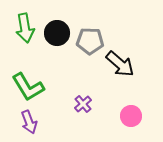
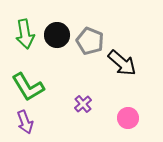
green arrow: moved 6 px down
black circle: moved 2 px down
gray pentagon: rotated 20 degrees clockwise
black arrow: moved 2 px right, 1 px up
pink circle: moved 3 px left, 2 px down
purple arrow: moved 4 px left
